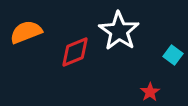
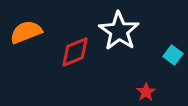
red star: moved 4 px left
